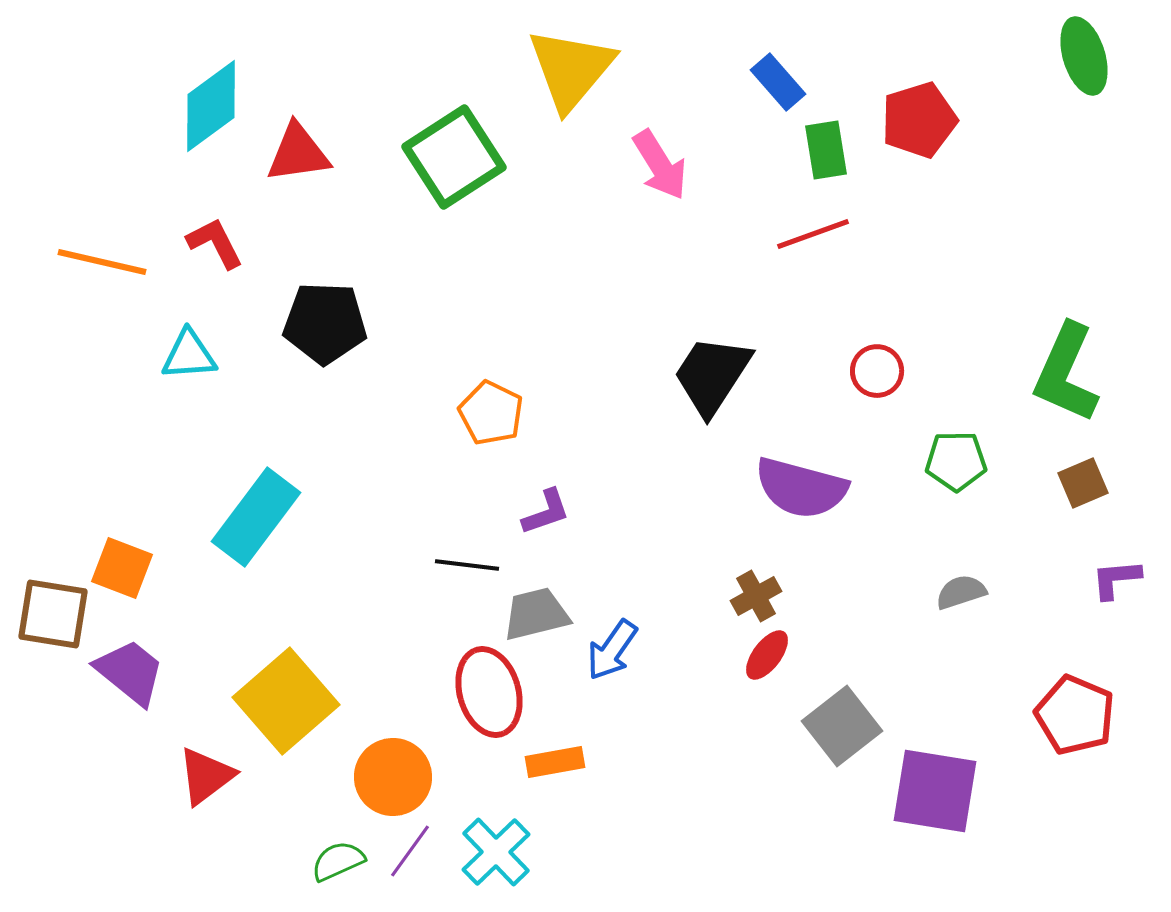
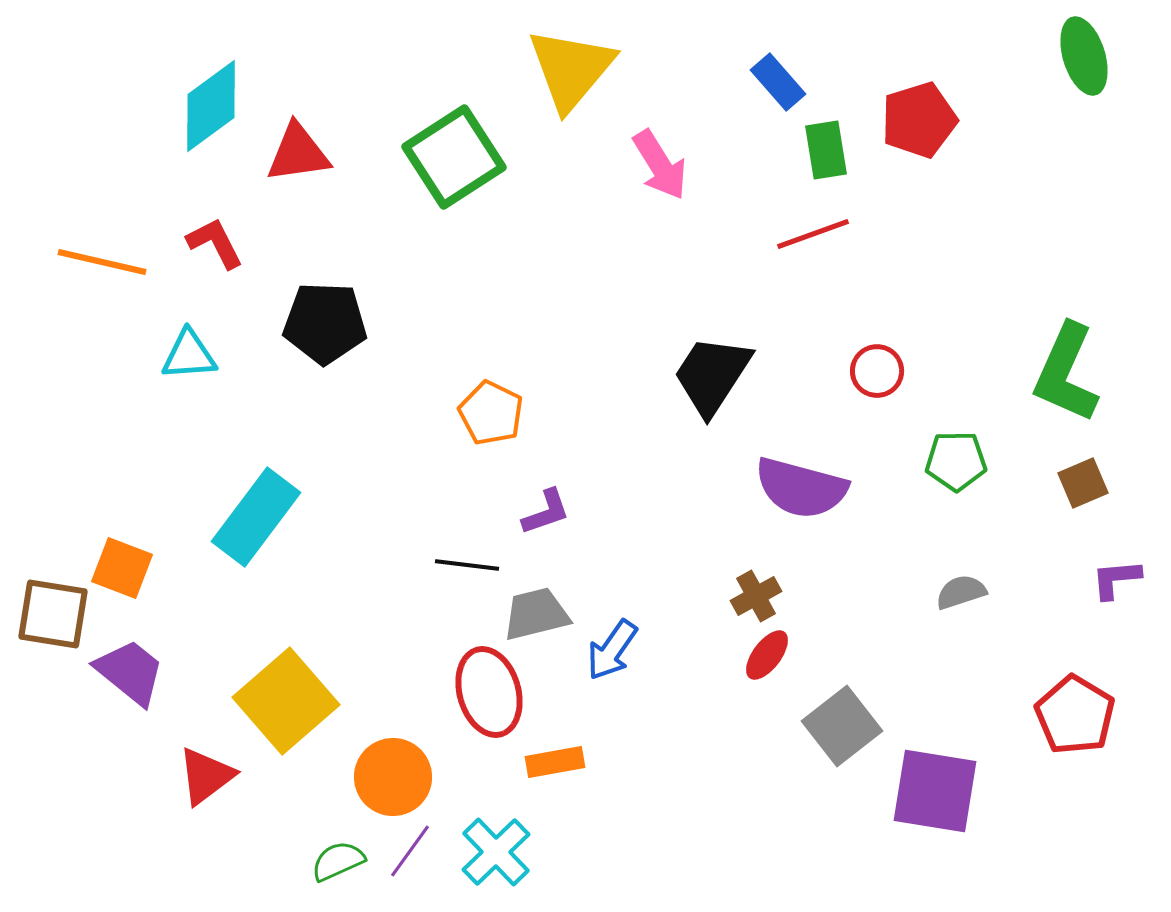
red pentagon at (1075, 715): rotated 8 degrees clockwise
